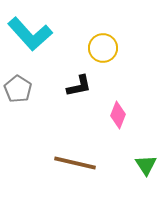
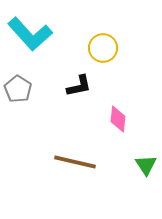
pink diamond: moved 4 px down; rotated 16 degrees counterclockwise
brown line: moved 1 px up
